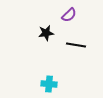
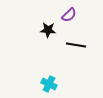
black star: moved 2 px right, 3 px up; rotated 14 degrees clockwise
cyan cross: rotated 21 degrees clockwise
